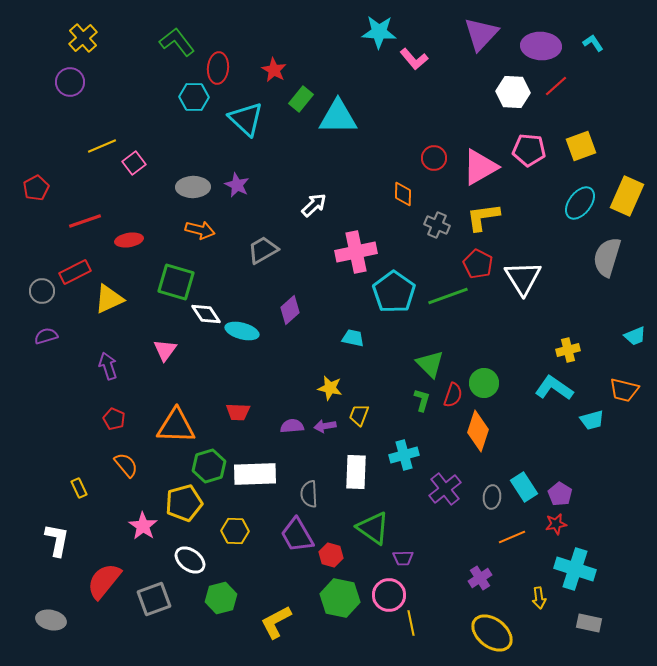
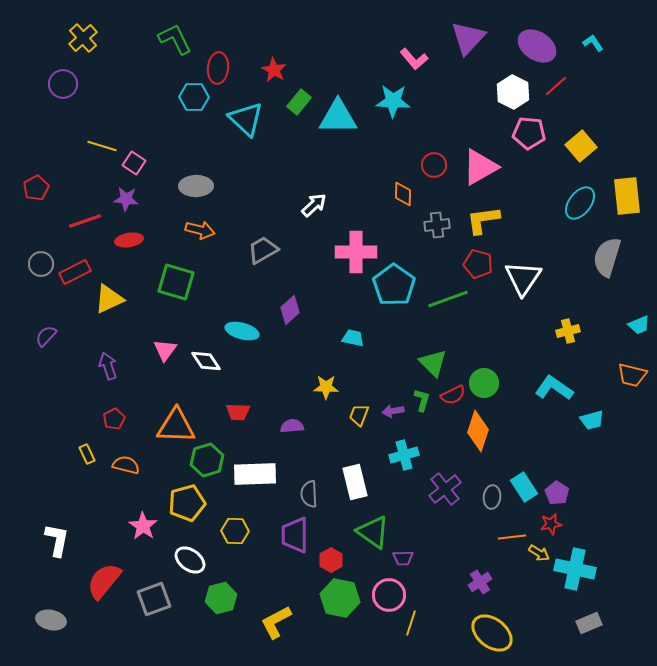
cyan star at (379, 32): moved 14 px right, 69 px down
purple triangle at (481, 34): moved 13 px left, 4 px down
green L-shape at (177, 42): moved 2 px left, 3 px up; rotated 12 degrees clockwise
purple ellipse at (541, 46): moved 4 px left; rotated 30 degrees clockwise
purple circle at (70, 82): moved 7 px left, 2 px down
white hexagon at (513, 92): rotated 24 degrees clockwise
green rectangle at (301, 99): moved 2 px left, 3 px down
yellow line at (102, 146): rotated 40 degrees clockwise
yellow square at (581, 146): rotated 20 degrees counterclockwise
pink pentagon at (529, 150): moved 17 px up
red circle at (434, 158): moved 7 px down
pink square at (134, 163): rotated 20 degrees counterclockwise
purple star at (237, 185): moved 111 px left, 14 px down; rotated 20 degrees counterclockwise
gray ellipse at (193, 187): moved 3 px right, 1 px up
yellow rectangle at (627, 196): rotated 30 degrees counterclockwise
yellow L-shape at (483, 217): moved 3 px down
gray cross at (437, 225): rotated 30 degrees counterclockwise
pink cross at (356, 252): rotated 12 degrees clockwise
red pentagon at (478, 264): rotated 12 degrees counterclockwise
white triangle at (523, 278): rotated 6 degrees clockwise
gray circle at (42, 291): moved 1 px left, 27 px up
cyan pentagon at (394, 292): moved 7 px up
green line at (448, 296): moved 3 px down
white diamond at (206, 314): moved 47 px down
purple semicircle at (46, 336): rotated 30 degrees counterclockwise
cyan trapezoid at (635, 336): moved 4 px right, 11 px up
yellow cross at (568, 350): moved 19 px up
green triangle at (430, 364): moved 3 px right, 1 px up
yellow star at (330, 388): moved 4 px left, 1 px up; rotated 10 degrees counterclockwise
orange trapezoid at (624, 390): moved 8 px right, 15 px up
red semicircle at (453, 395): rotated 45 degrees clockwise
red pentagon at (114, 419): rotated 20 degrees clockwise
purple arrow at (325, 426): moved 68 px right, 15 px up
orange semicircle at (126, 465): rotated 36 degrees counterclockwise
green hexagon at (209, 466): moved 2 px left, 6 px up
white rectangle at (356, 472): moved 1 px left, 10 px down; rotated 16 degrees counterclockwise
yellow rectangle at (79, 488): moved 8 px right, 34 px up
purple pentagon at (560, 494): moved 3 px left, 1 px up
yellow pentagon at (184, 503): moved 3 px right
red star at (556, 524): moved 5 px left
green triangle at (373, 528): moved 4 px down
purple trapezoid at (297, 535): moved 2 px left; rotated 30 degrees clockwise
orange line at (512, 537): rotated 16 degrees clockwise
red hexagon at (331, 555): moved 5 px down; rotated 15 degrees clockwise
cyan cross at (575, 569): rotated 6 degrees counterclockwise
purple cross at (480, 578): moved 4 px down
yellow arrow at (539, 598): moved 45 px up; rotated 50 degrees counterclockwise
yellow line at (411, 623): rotated 30 degrees clockwise
gray rectangle at (589, 623): rotated 35 degrees counterclockwise
